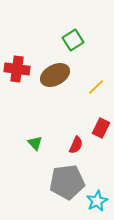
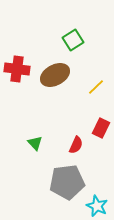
cyan star: moved 5 px down; rotated 20 degrees counterclockwise
